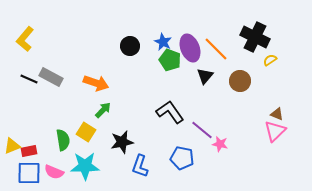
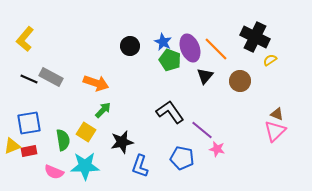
pink star: moved 3 px left, 5 px down
blue square: moved 50 px up; rotated 10 degrees counterclockwise
